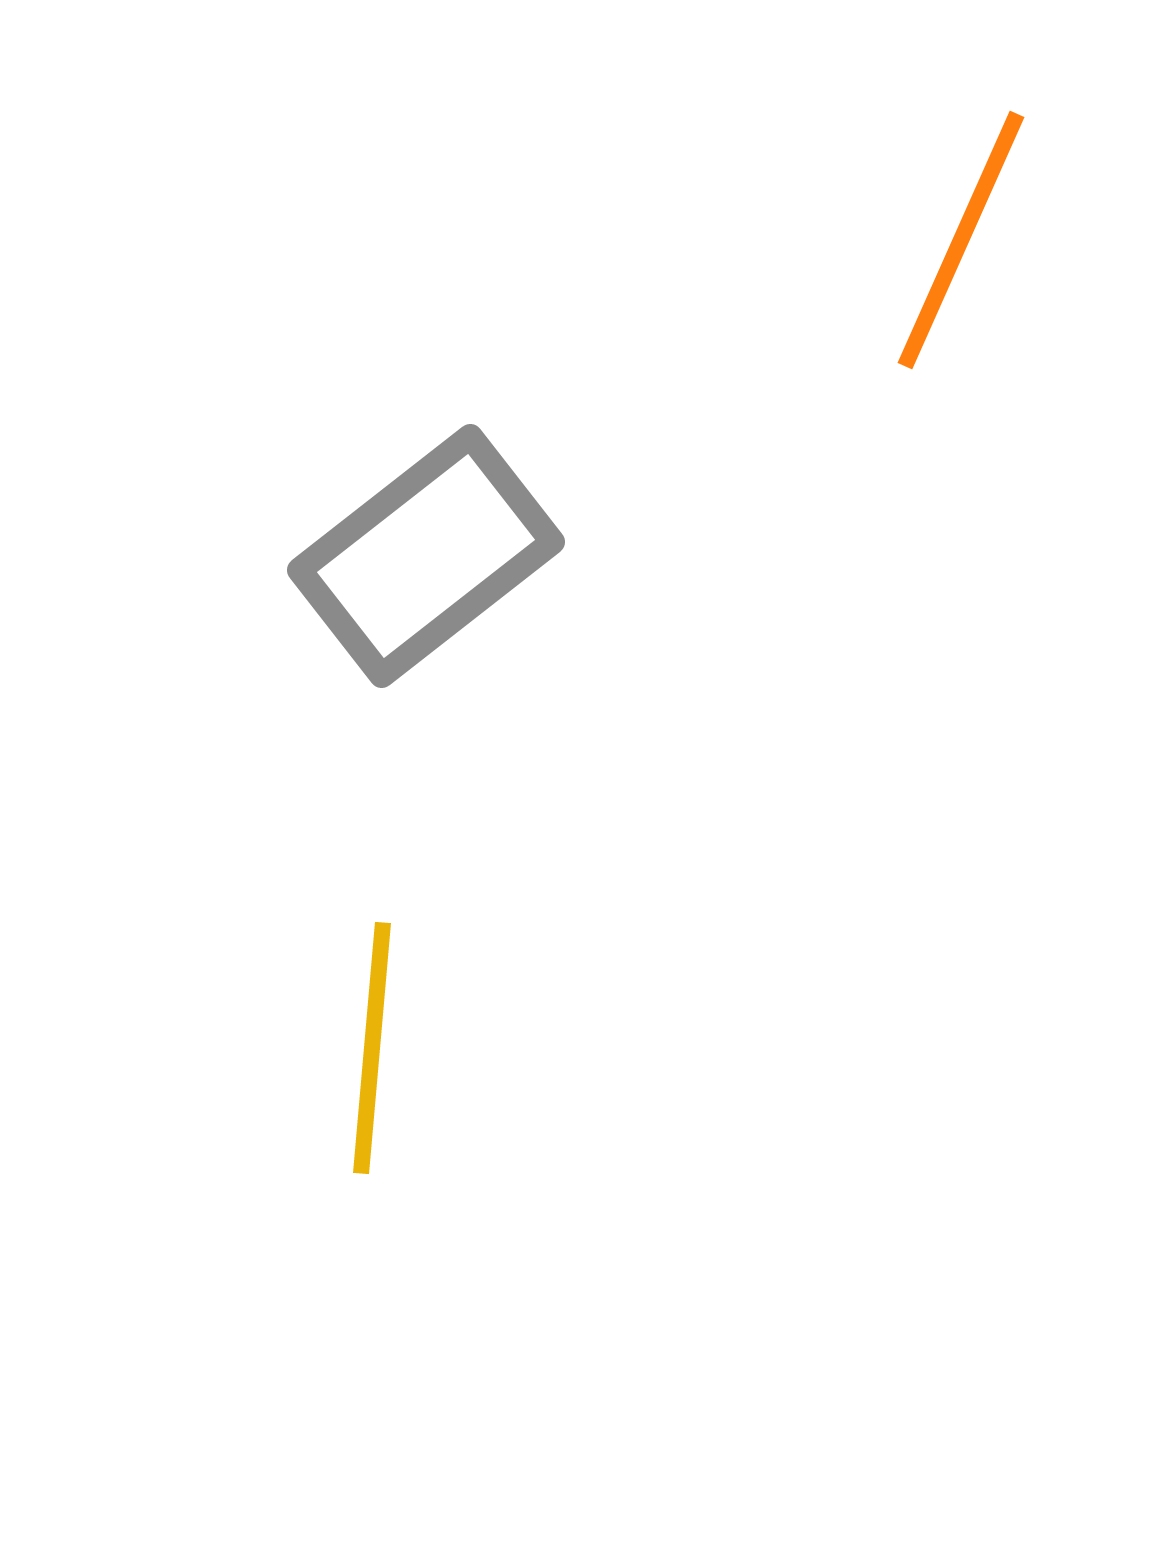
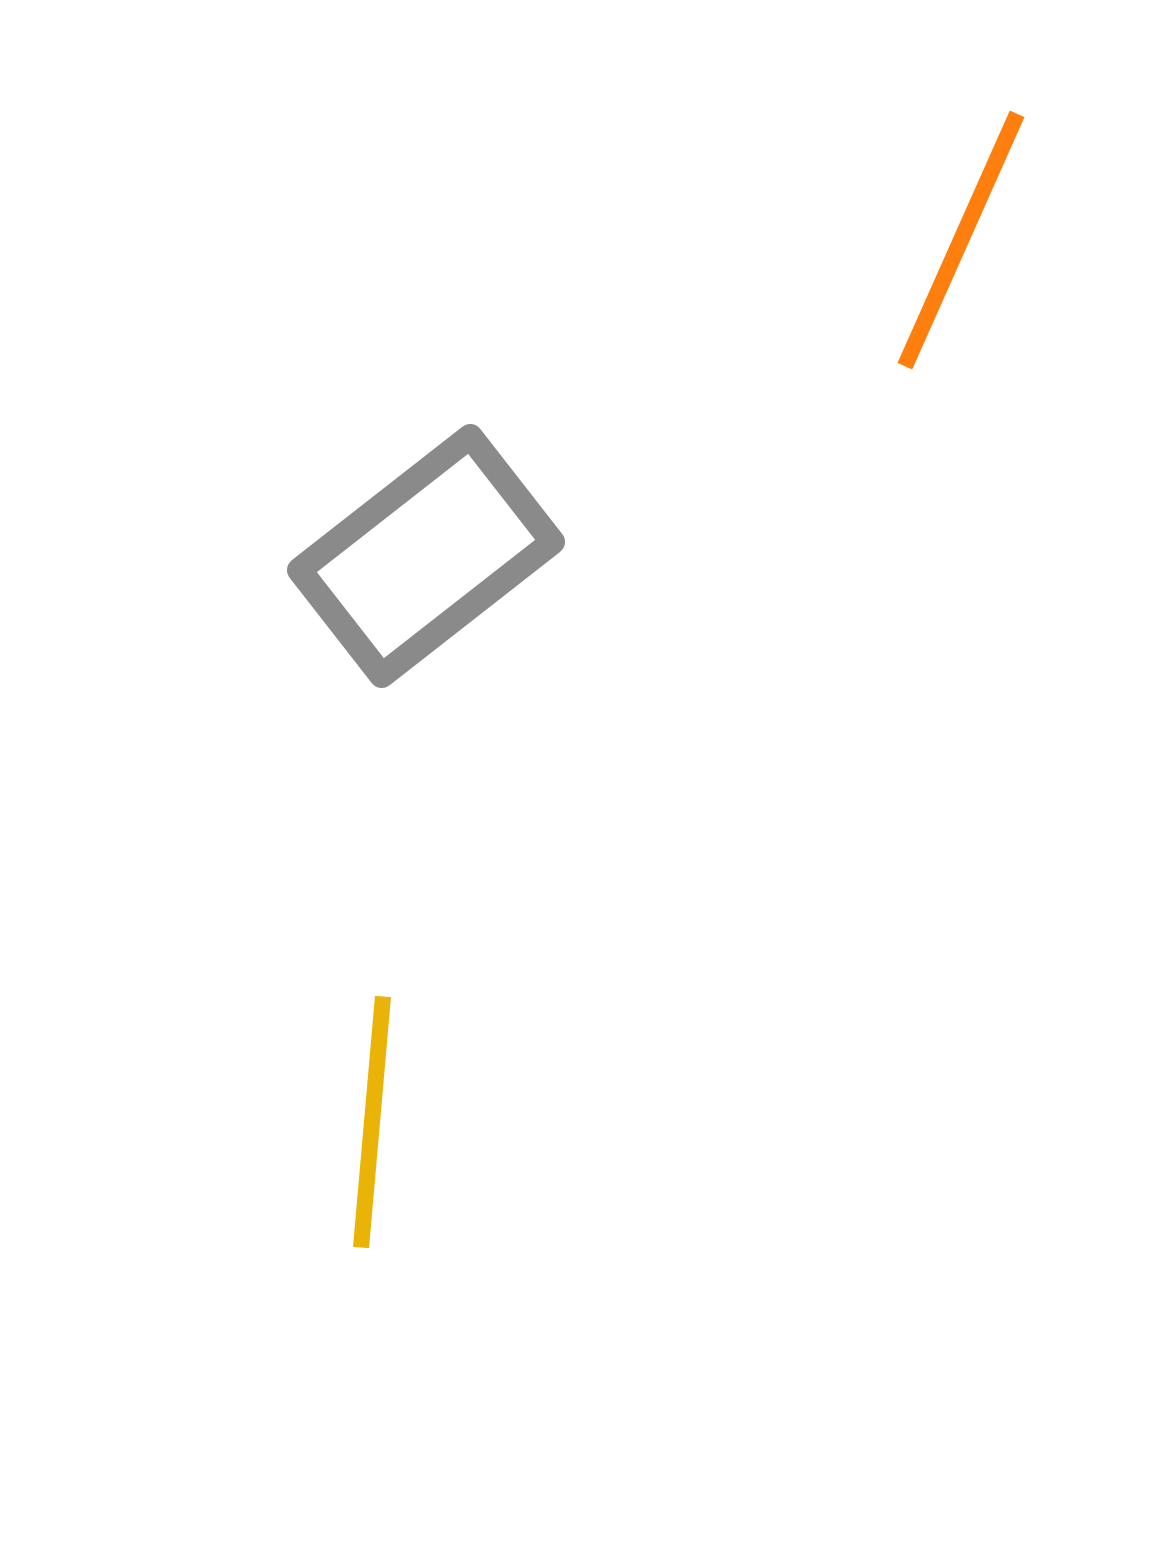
yellow line: moved 74 px down
